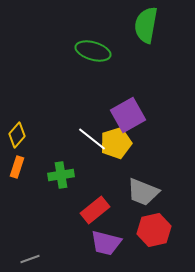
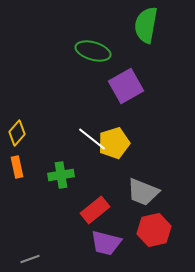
purple square: moved 2 px left, 29 px up
yellow diamond: moved 2 px up
yellow pentagon: moved 2 px left
orange rectangle: rotated 30 degrees counterclockwise
